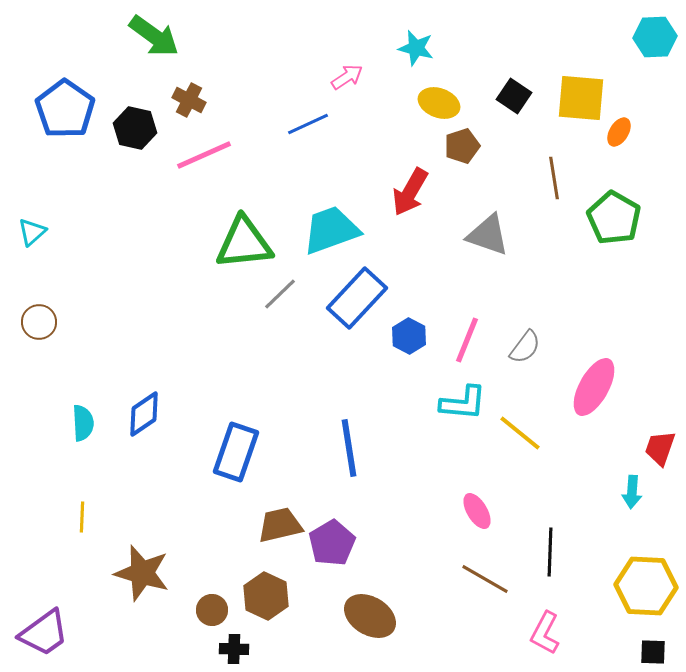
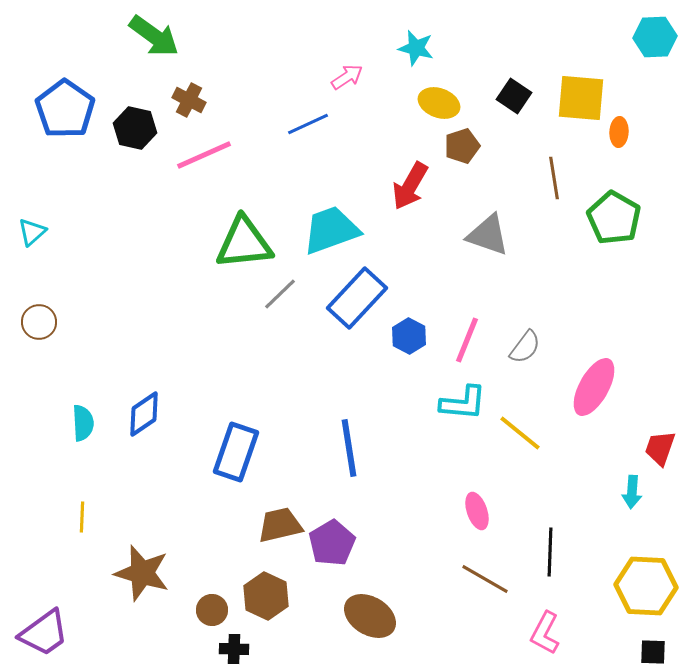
orange ellipse at (619, 132): rotated 28 degrees counterclockwise
red arrow at (410, 192): moved 6 px up
pink ellipse at (477, 511): rotated 12 degrees clockwise
